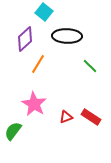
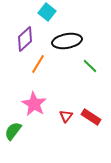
cyan square: moved 3 px right
black ellipse: moved 5 px down; rotated 12 degrees counterclockwise
red triangle: moved 1 px up; rotated 32 degrees counterclockwise
